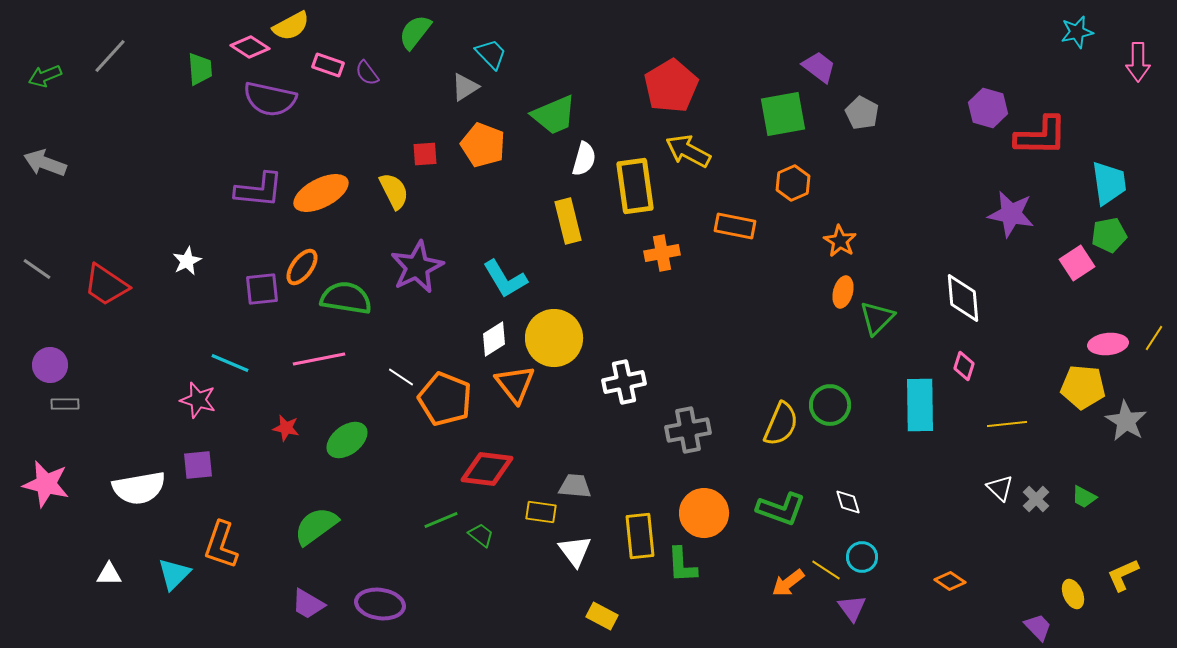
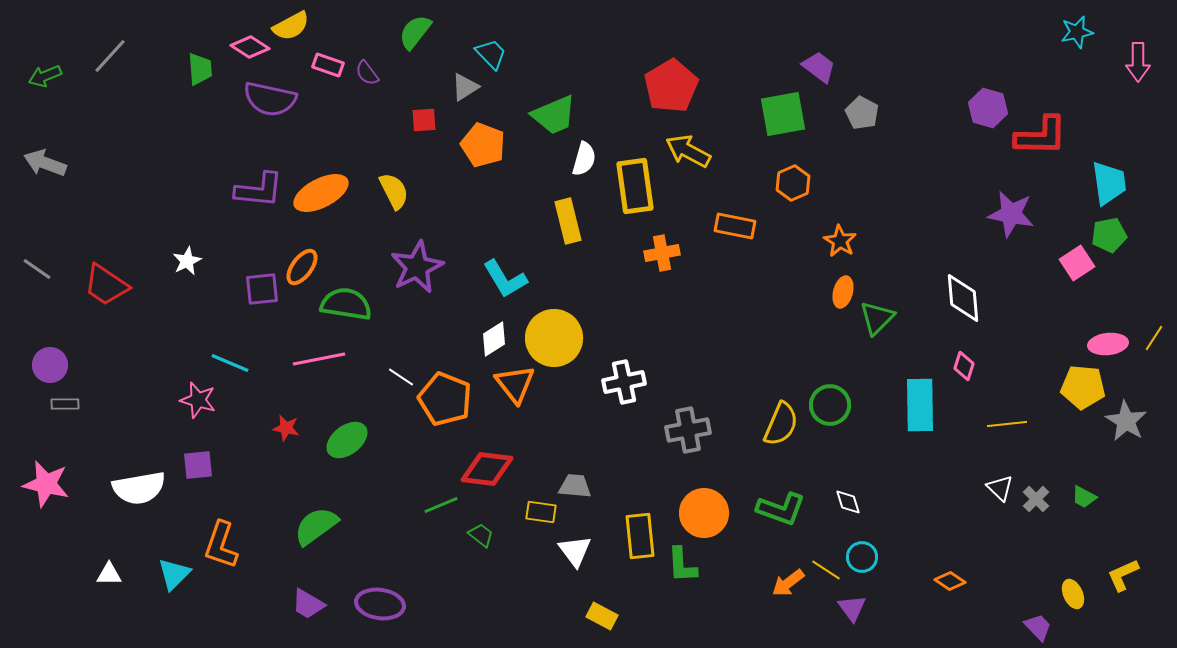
red square at (425, 154): moved 1 px left, 34 px up
green semicircle at (346, 298): moved 6 px down
green line at (441, 520): moved 15 px up
